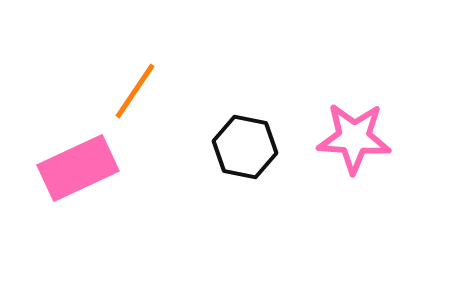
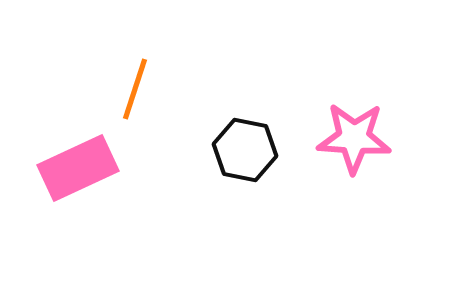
orange line: moved 2 px up; rotated 16 degrees counterclockwise
black hexagon: moved 3 px down
